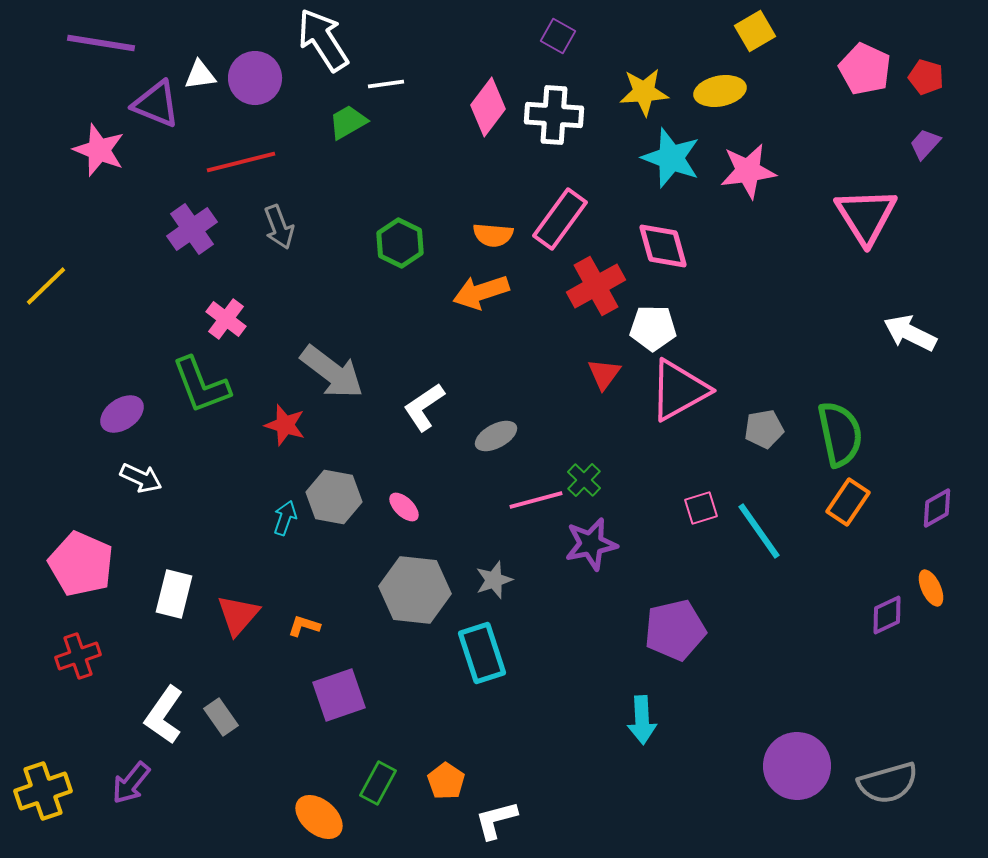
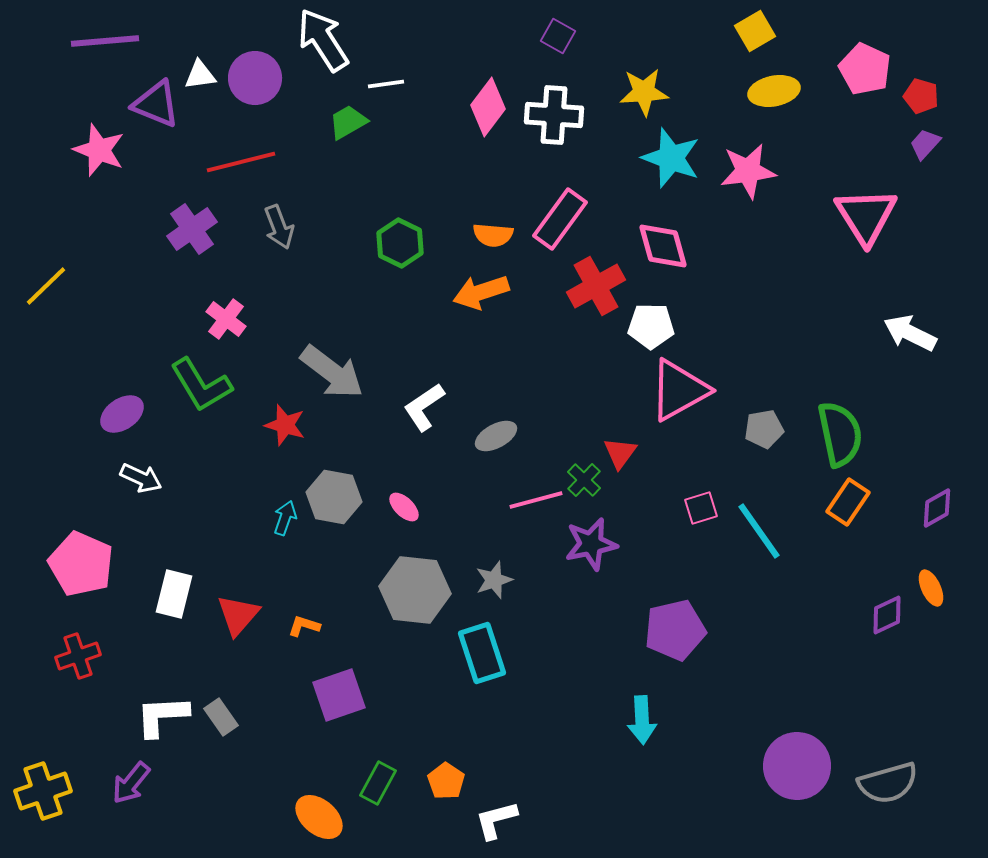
purple line at (101, 43): moved 4 px right, 2 px up; rotated 14 degrees counterclockwise
red pentagon at (926, 77): moved 5 px left, 19 px down
yellow ellipse at (720, 91): moved 54 px right
white pentagon at (653, 328): moved 2 px left, 2 px up
red triangle at (604, 374): moved 16 px right, 79 px down
green L-shape at (201, 385): rotated 10 degrees counterclockwise
white L-shape at (164, 715): moved 2 px left, 1 px down; rotated 52 degrees clockwise
